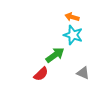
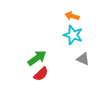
orange arrow: moved 1 px up
green arrow: moved 18 px left, 3 px down
gray triangle: moved 14 px up
